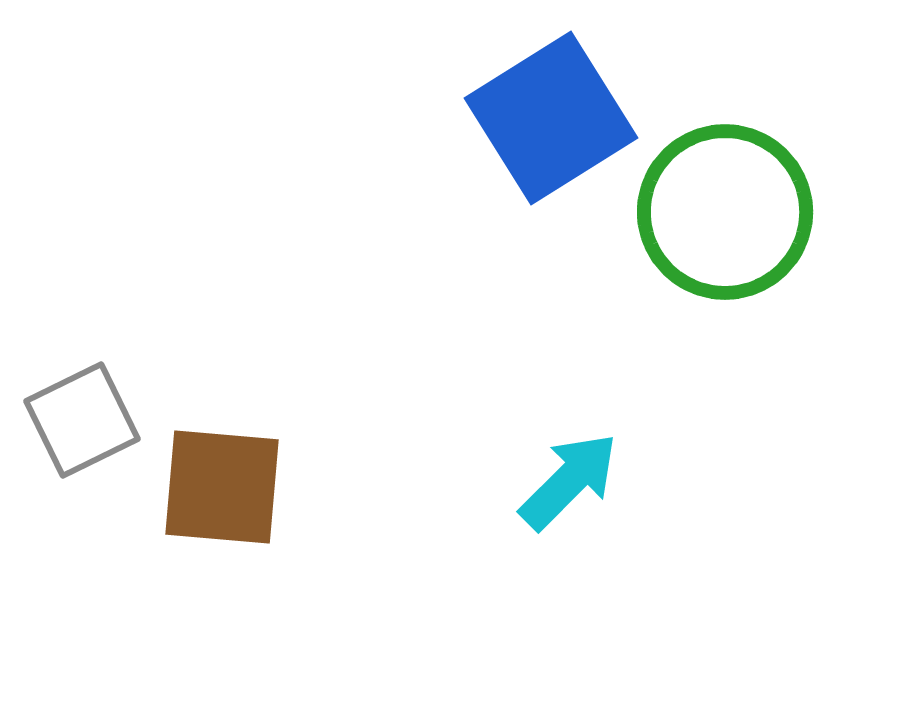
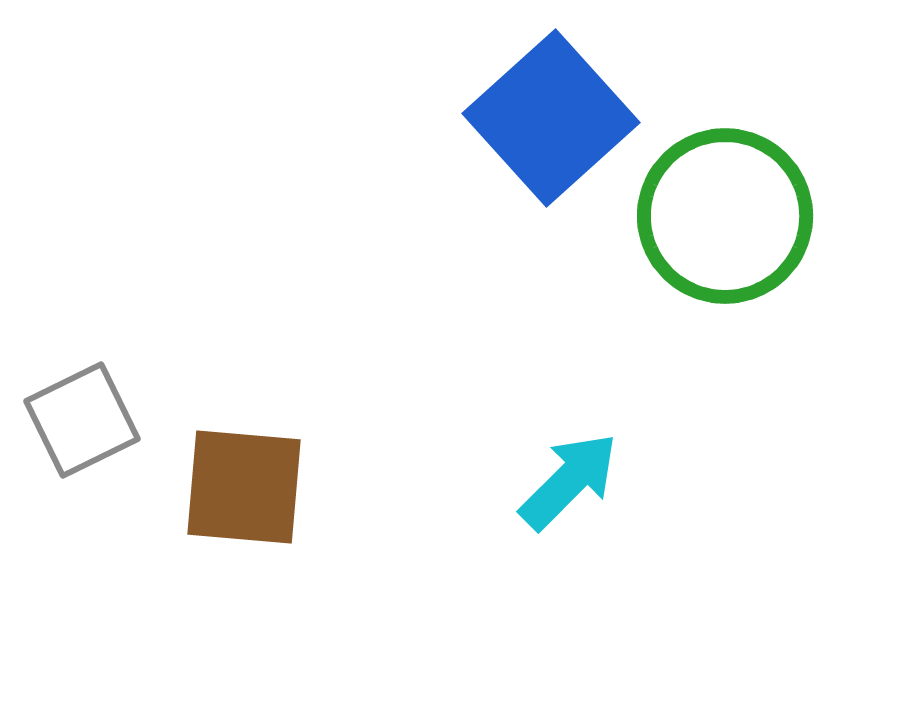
blue square: rotated 10 degrees counterclockwise
green circle: moved 4 px down
brown square: moved 22 px right
